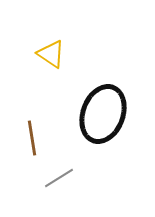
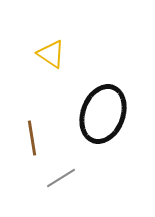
gray line: moved 2 px right
